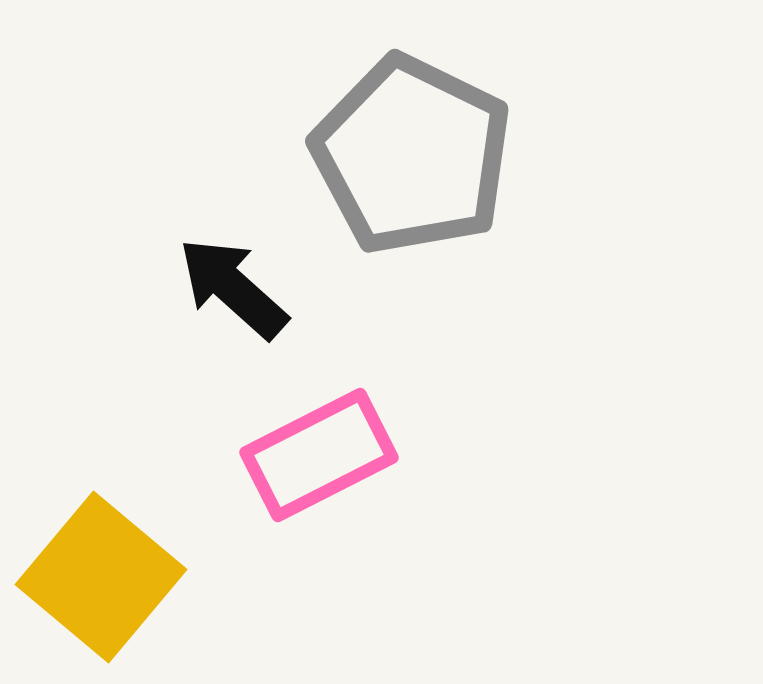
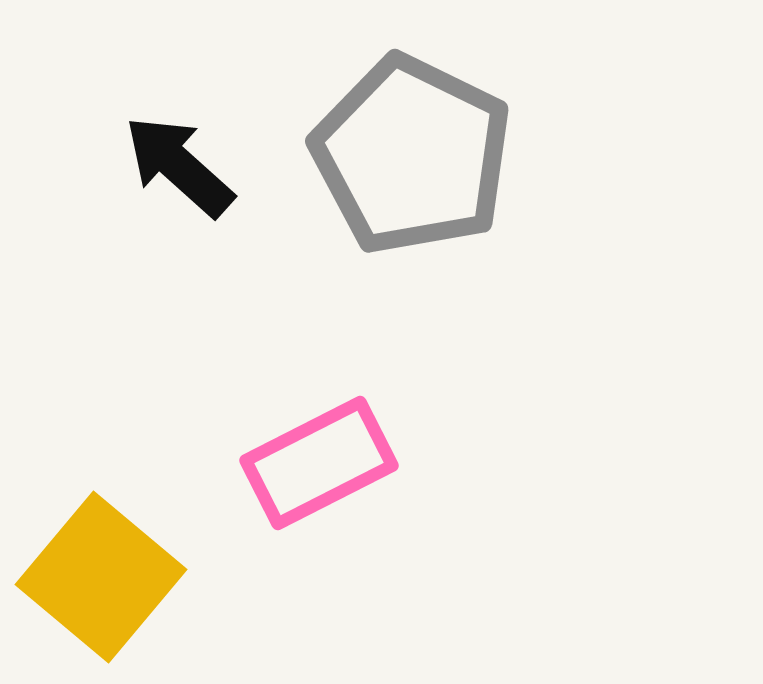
black arrow: moved 54 px left, 122 px up
pink rectangle: moved 8 px down
